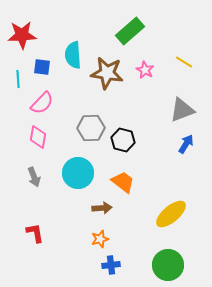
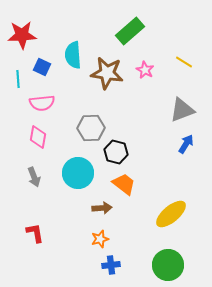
blue square: rotated 18 degrees clockwise
pink semicircle: rotated 40 degrees clockwise
black hexagon: moved 7 px left, 12 px down
orange trapezoid: moved 1 px right, 2 px down
